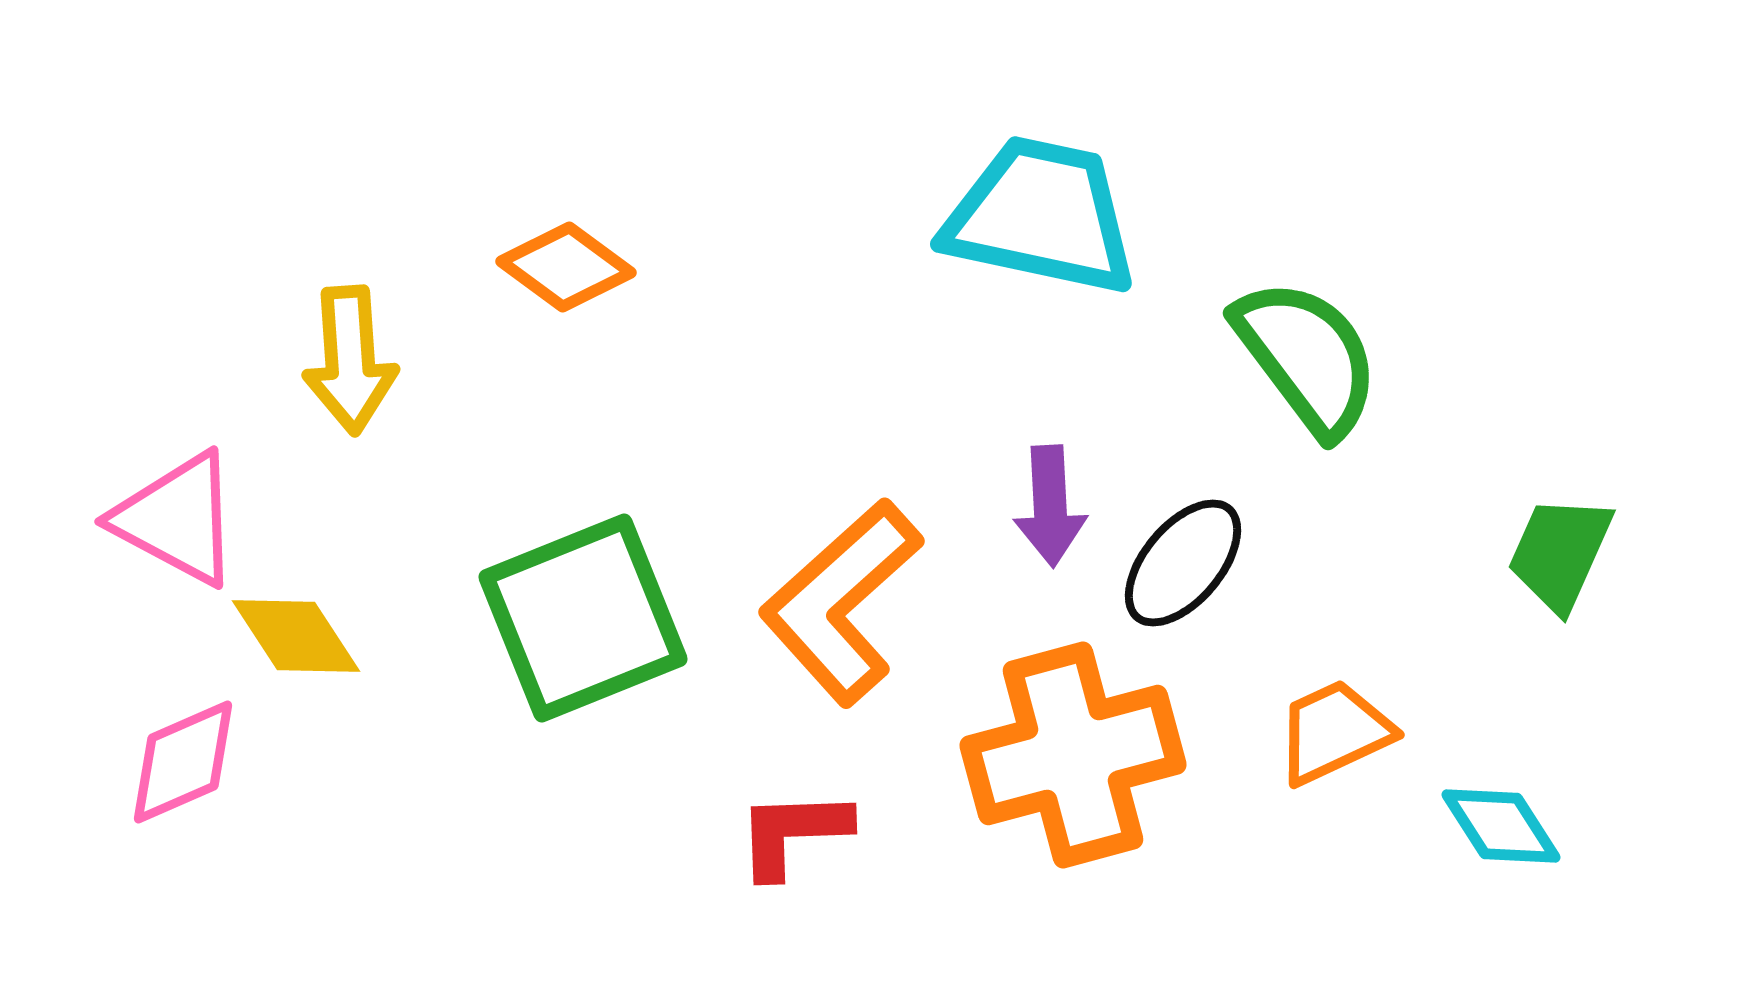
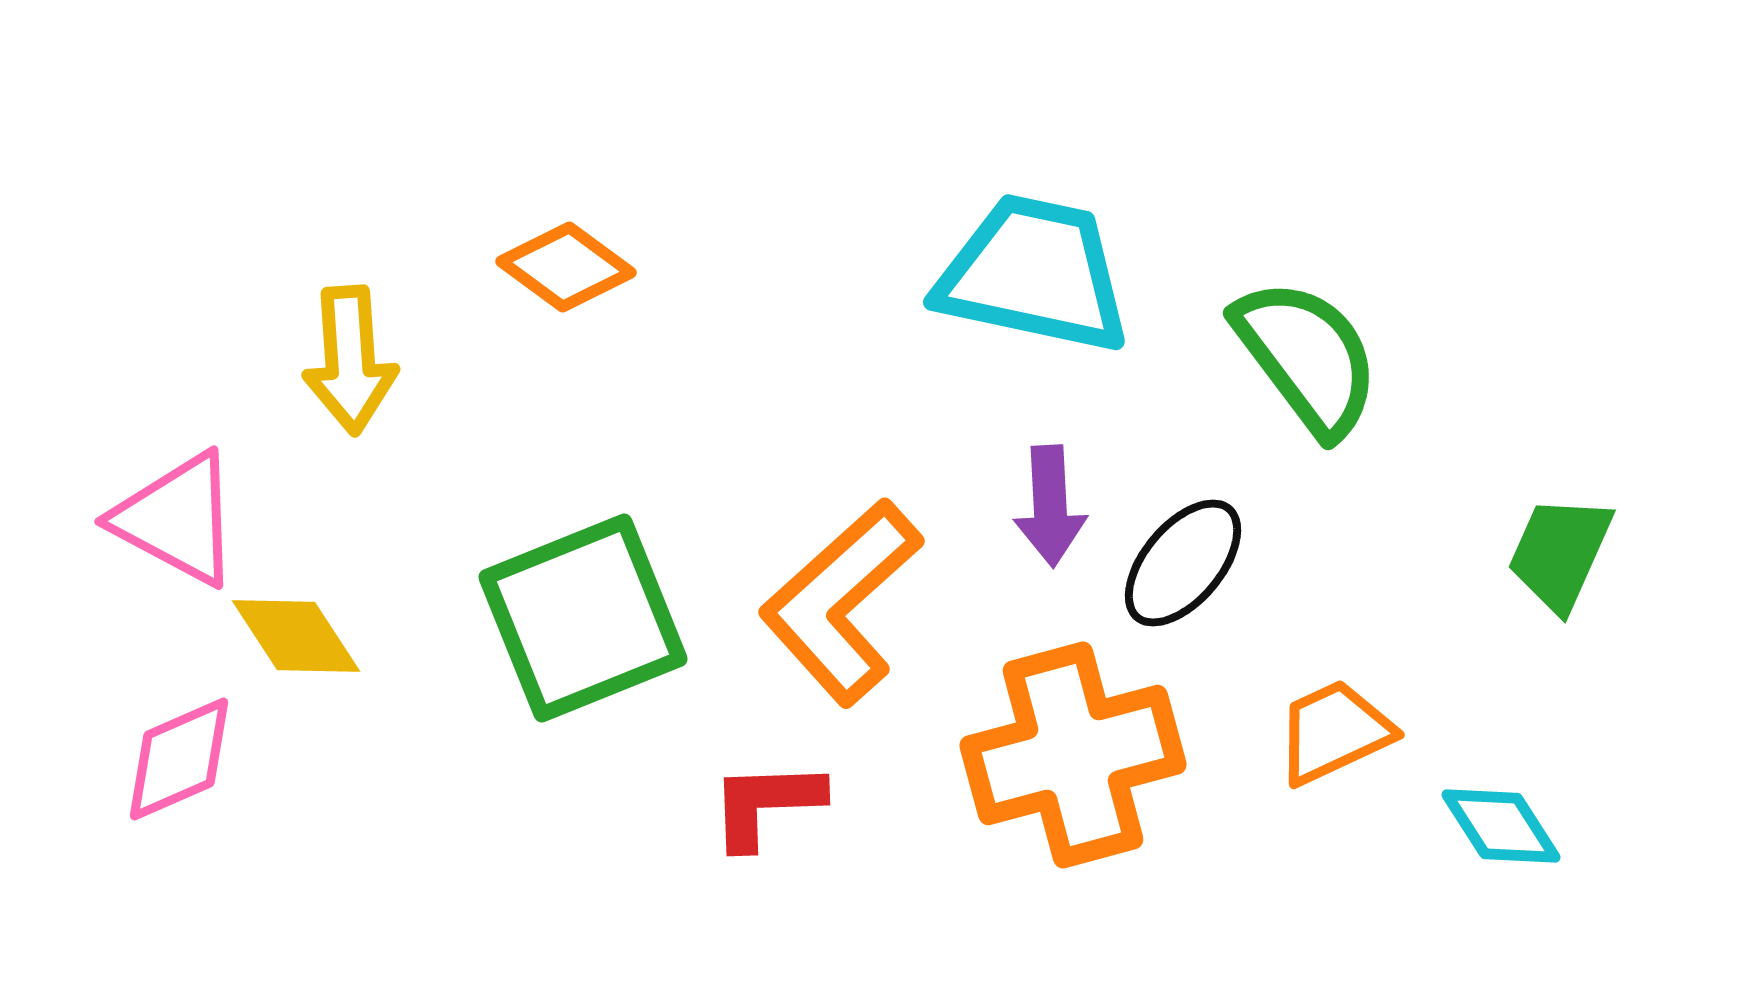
cyan trapezoid: moved 7 px left, 58 px down
pink diamond: moved 4 px left, 3 px up
red L-shape: moved 27 px left, 29 px up
